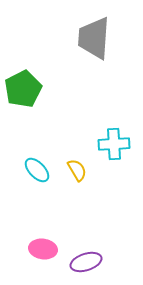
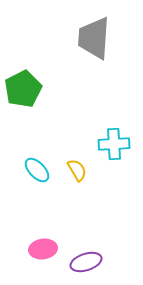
pink ellipse: rotated 16 degrees counterclockwise
